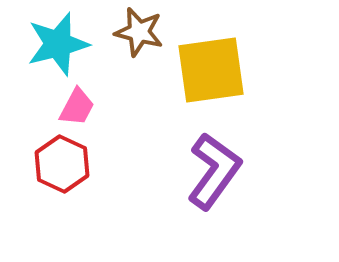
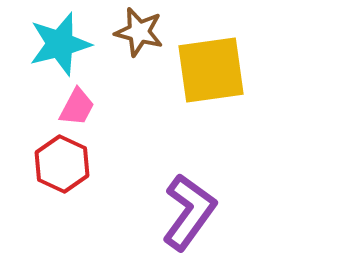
cyan star: moved 2 px right
purple L-shape: moved 25 px left, 41 px down
